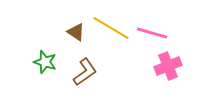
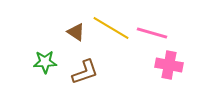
green star: rotated 20 degrees counterclockwise
pink cross: moved 1 px right, 1 px up; rotated 32 degrees clockwise
brown L-shape: rotated 16 degrees clockwise
